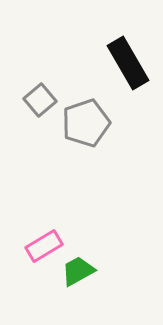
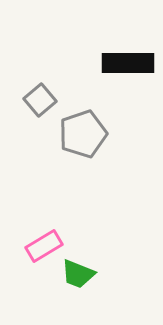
black rectangle: rotated 60 degrees counterclockwise
gray pentagon: moved 3 px left, 11 px down
green trapezoid: moved 3 px down; rotated 129 degrees counterclockwise
